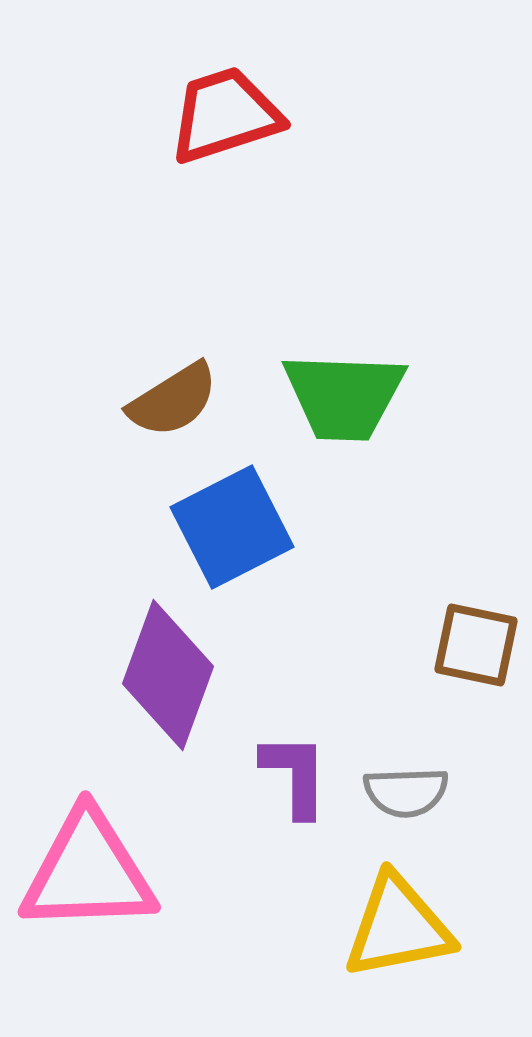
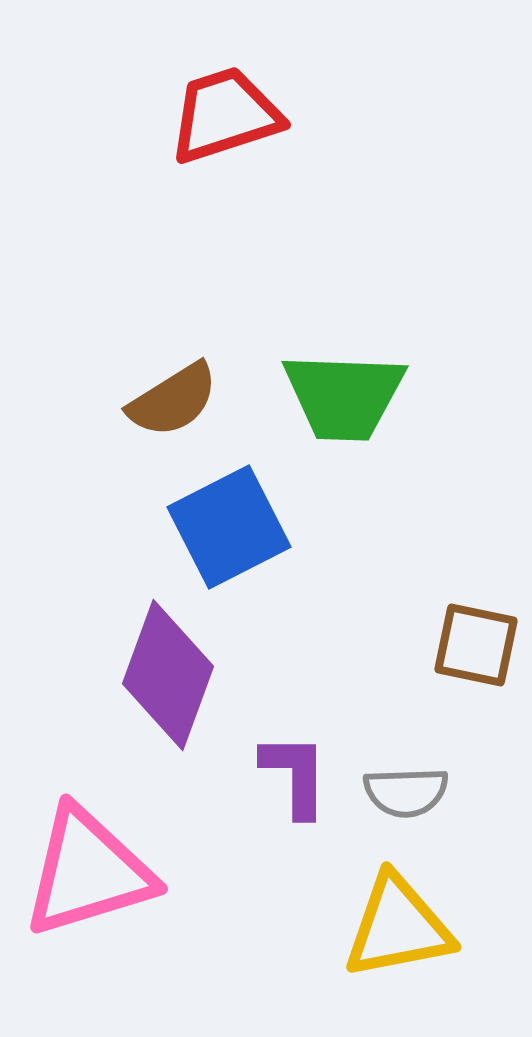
blue square: moved 3 px left
pink triangle: rotated 15 degrees counterclockwise
